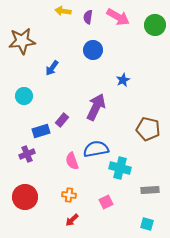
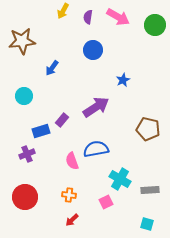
yellow arrow: rotated 70 degrees counterclockwise
purple arrow: rotated 32 degrees clockwise
cyan cross: moved 11 px down; rotated 15 degrees clockwise
